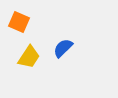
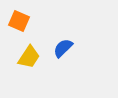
orange square: moved 1 px up
